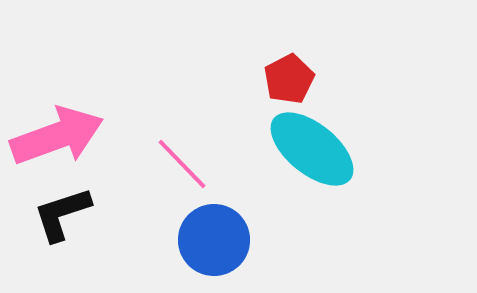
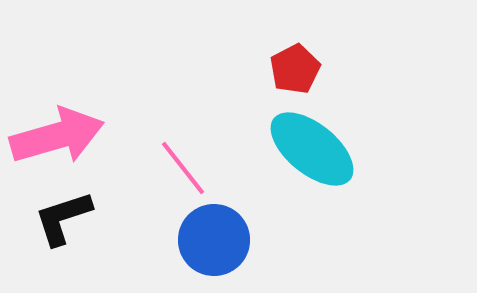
red pentagon: moved 6 px right, 10 px up
pink arrow: rotated 4 degrees clockwise
pink line: moved 1 px right, 4 px down; rotated 6 degrees clockwise
black L-shape: moved 1 px right, 4 px down
